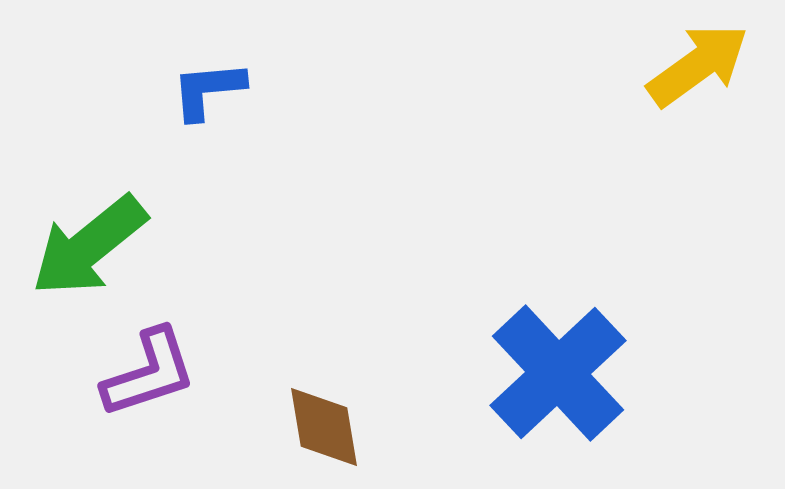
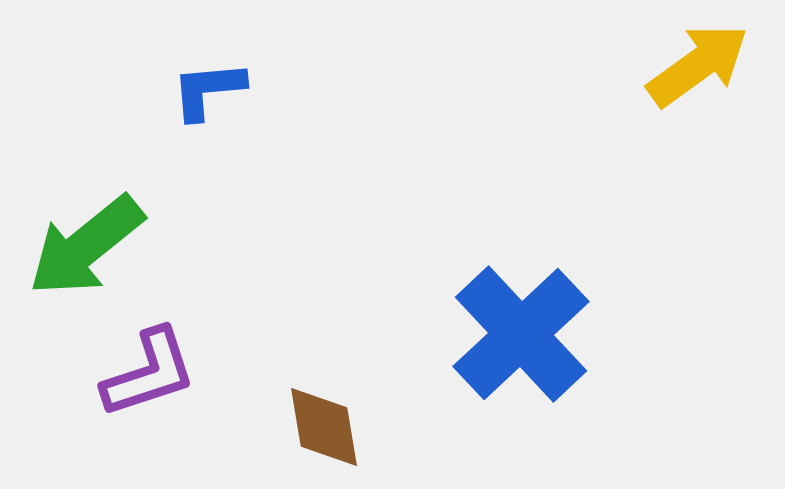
green arrow: moved 3 px left
blue cross: moved 37 px left, 39 px up
